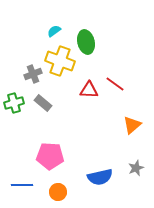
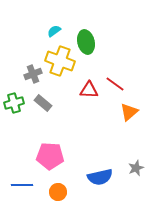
orange triangle: moved 3 px left, 13 px up
